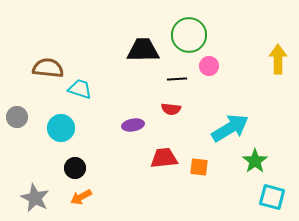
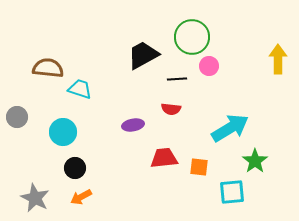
green circle: moved 3 px right, 2 px down
black trapezoid: moved 5 px down; rotated 28 degrees counterclockwise
cyan circle: moved 2 px right, 4 px down
cyan square: moved 40 px left, 5 px up; rotated 20 degrees counterclockwise
